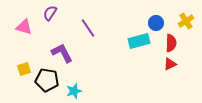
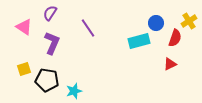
yellow cross: moved 3 px right
pink triangle: rotated 18 degrees clockwise
red semicircle: moved 4 px right, 5 px up; rotated 18 degrees clockwise
purple L-shape: moved 10 px left, 10 px up; rotated 50 degrees clockwise
